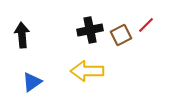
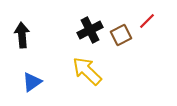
red line: moved 1 px right, 4 px up
black cross: rotated 15 degrees counterclockwise
yellow arrow: rotated 44 degrees clockwise
